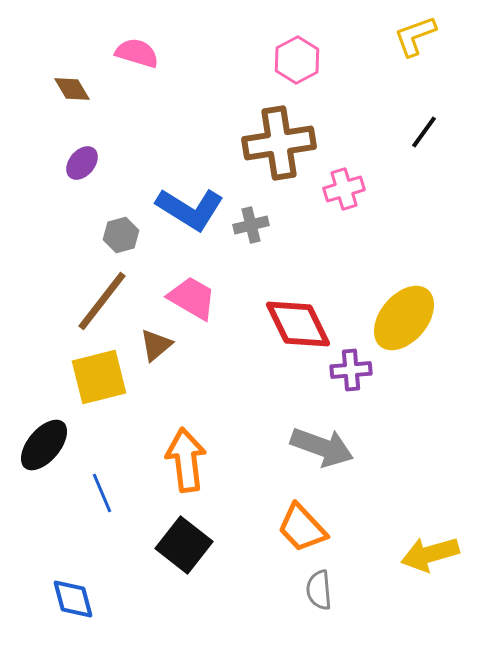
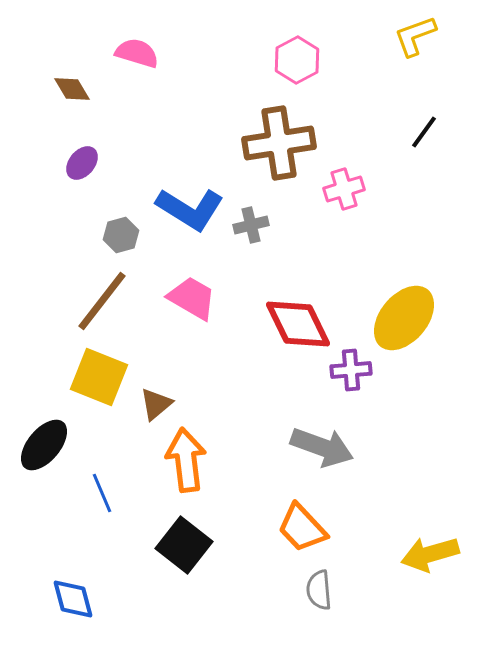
brown triangle: moved 59 px down
yellow square: rotated 36 degrees clockwise
